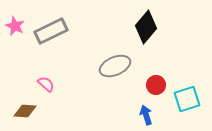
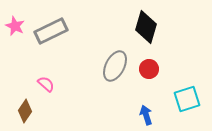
black diamond: rotated 24 degrees counterclockwise
gray ellipse: rotated 40 degrees counterclockwise
red circle: moved 7 px left, 16 px up
brown diamond: rotated 60 degrees counterclockwise
